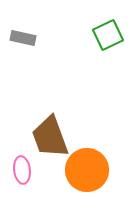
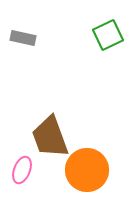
pink ellipse: rotated 28 degrees clockwise
